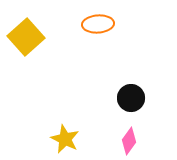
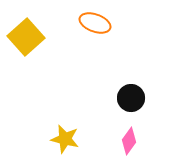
orange ellipse: moved 3 px left, 1 px up; rotated 24 degrees clockwise
yellow star: rotated 12 degrees counterclockwise
